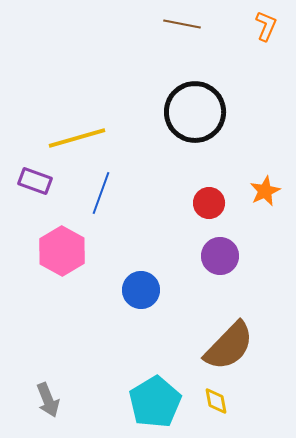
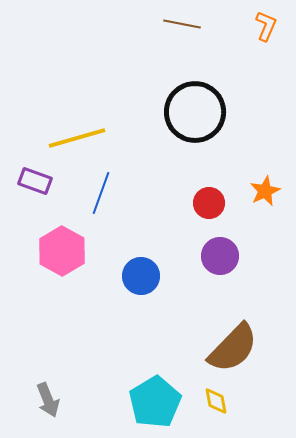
blue circle: moved 14 px up
brown semicircle: moved 4 px right, 2 px down
